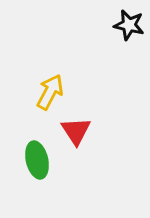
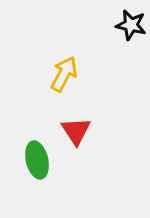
black star: moved 2 px right
yellow arrow: moved 14 px right, 18 px up
